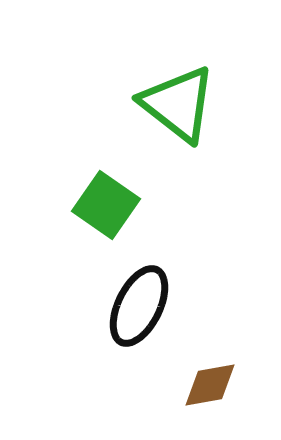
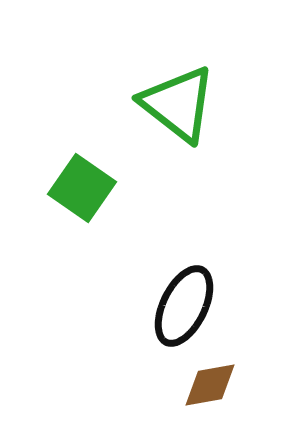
green square: moved 24 px left, 17 px up
black ellipse: moved 45 px right
